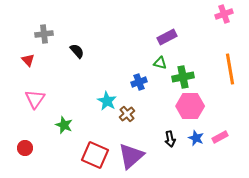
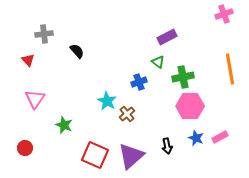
green triangle: moved 2 px left, 1 px up; rotated 24 degrees clockwise
black arrow: moved 3 px left, 7 px down
